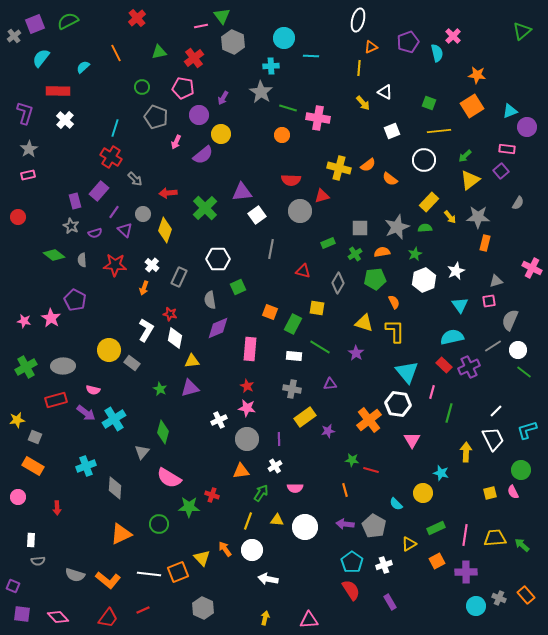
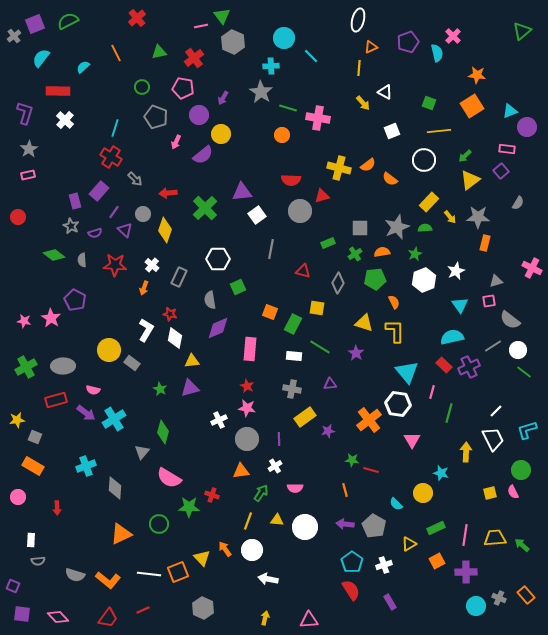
cyan line at (311, 56): rotated 42 degrees clockwise
gray semicircle at (510, 320): rotated 75 degrees counterclockwise
